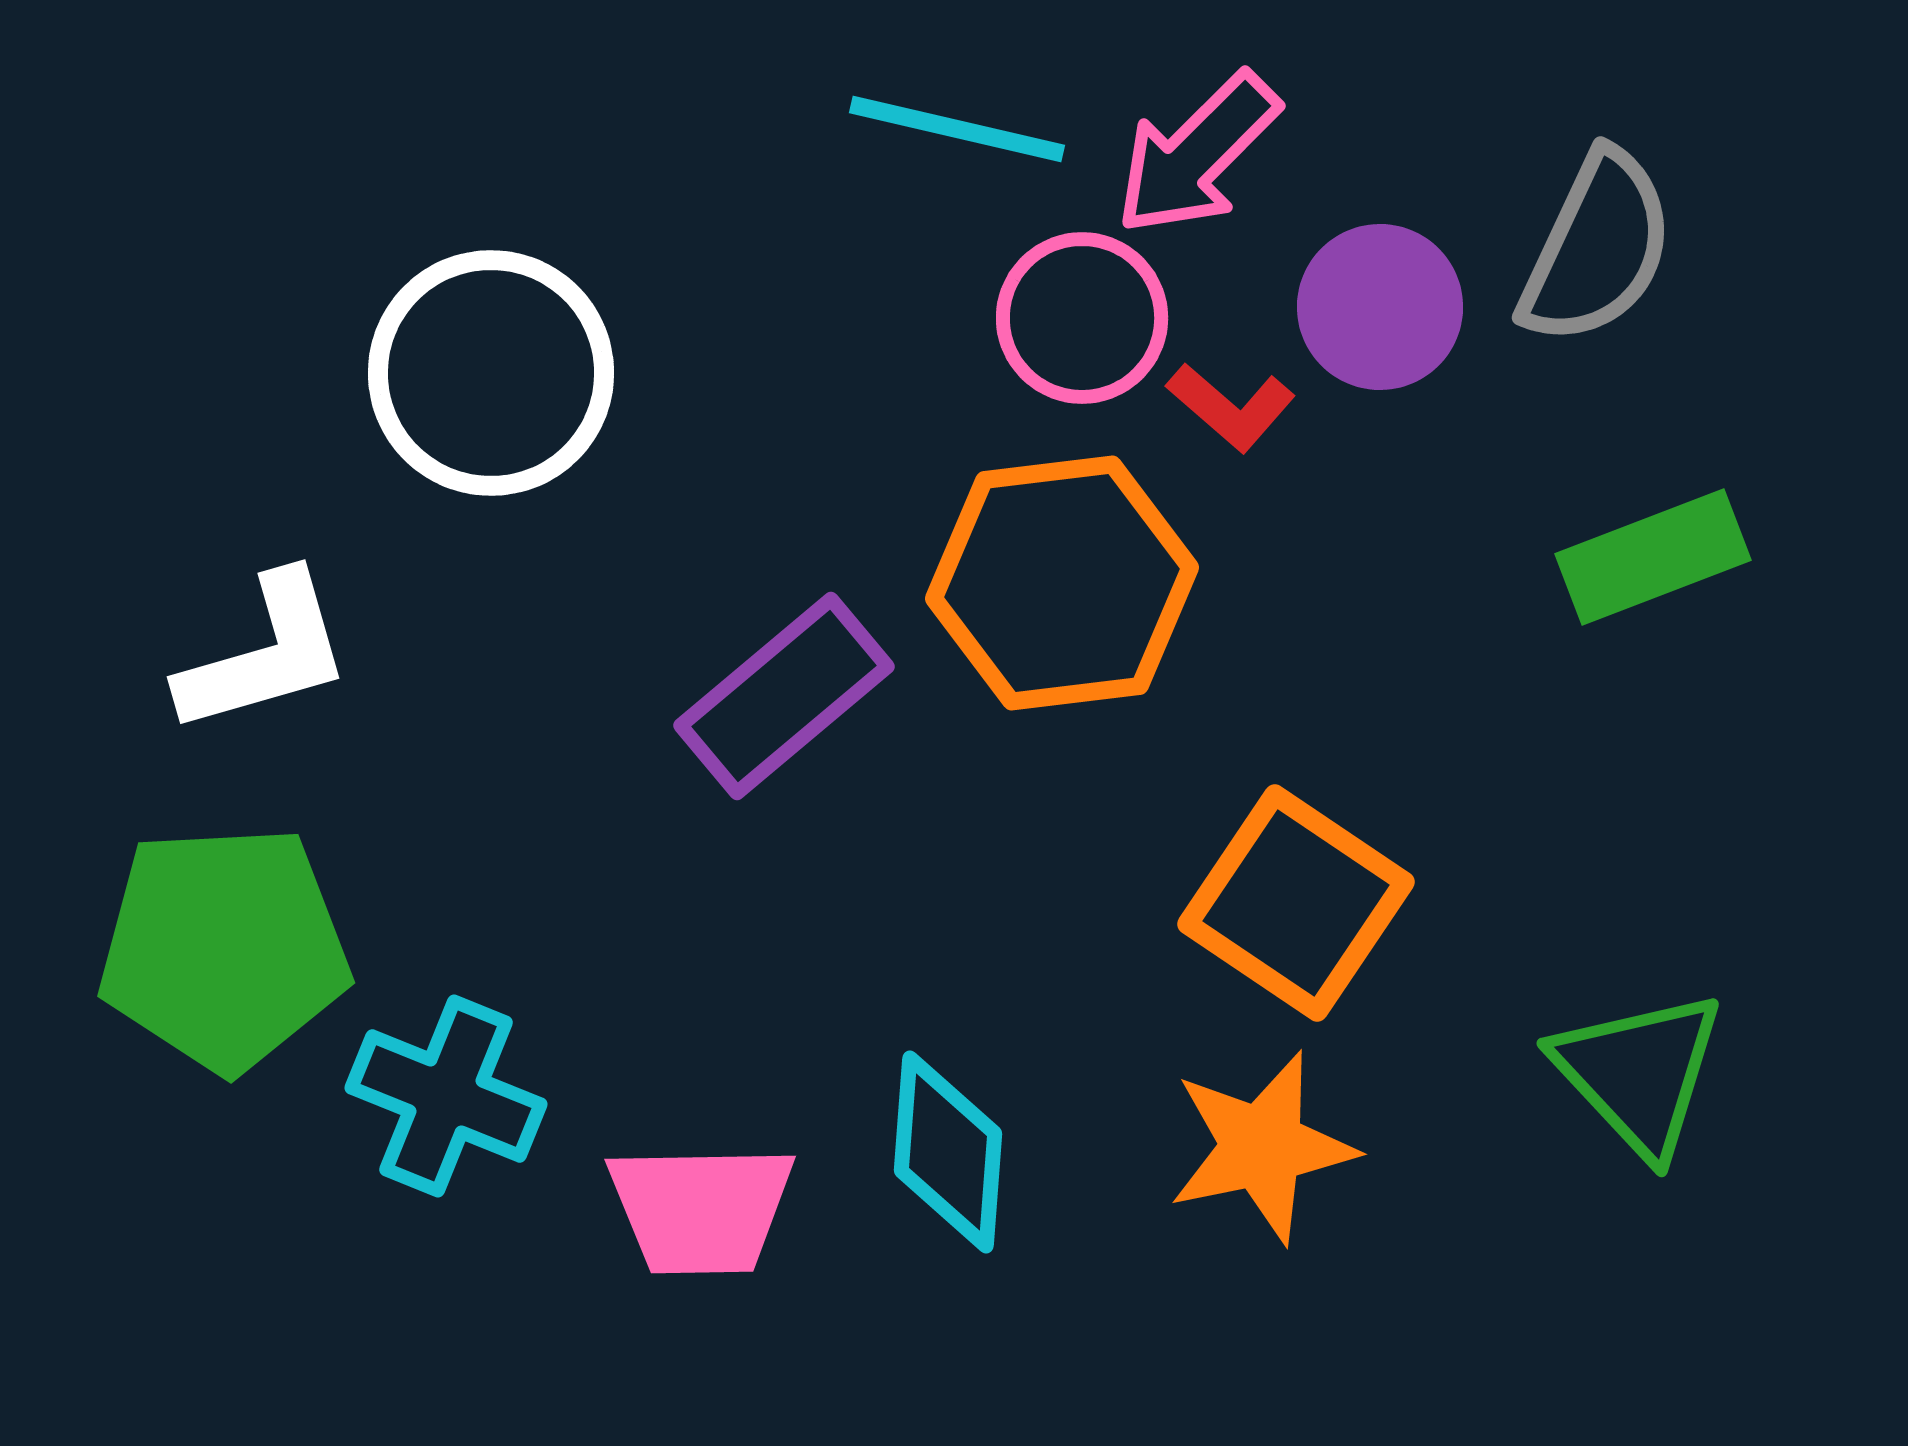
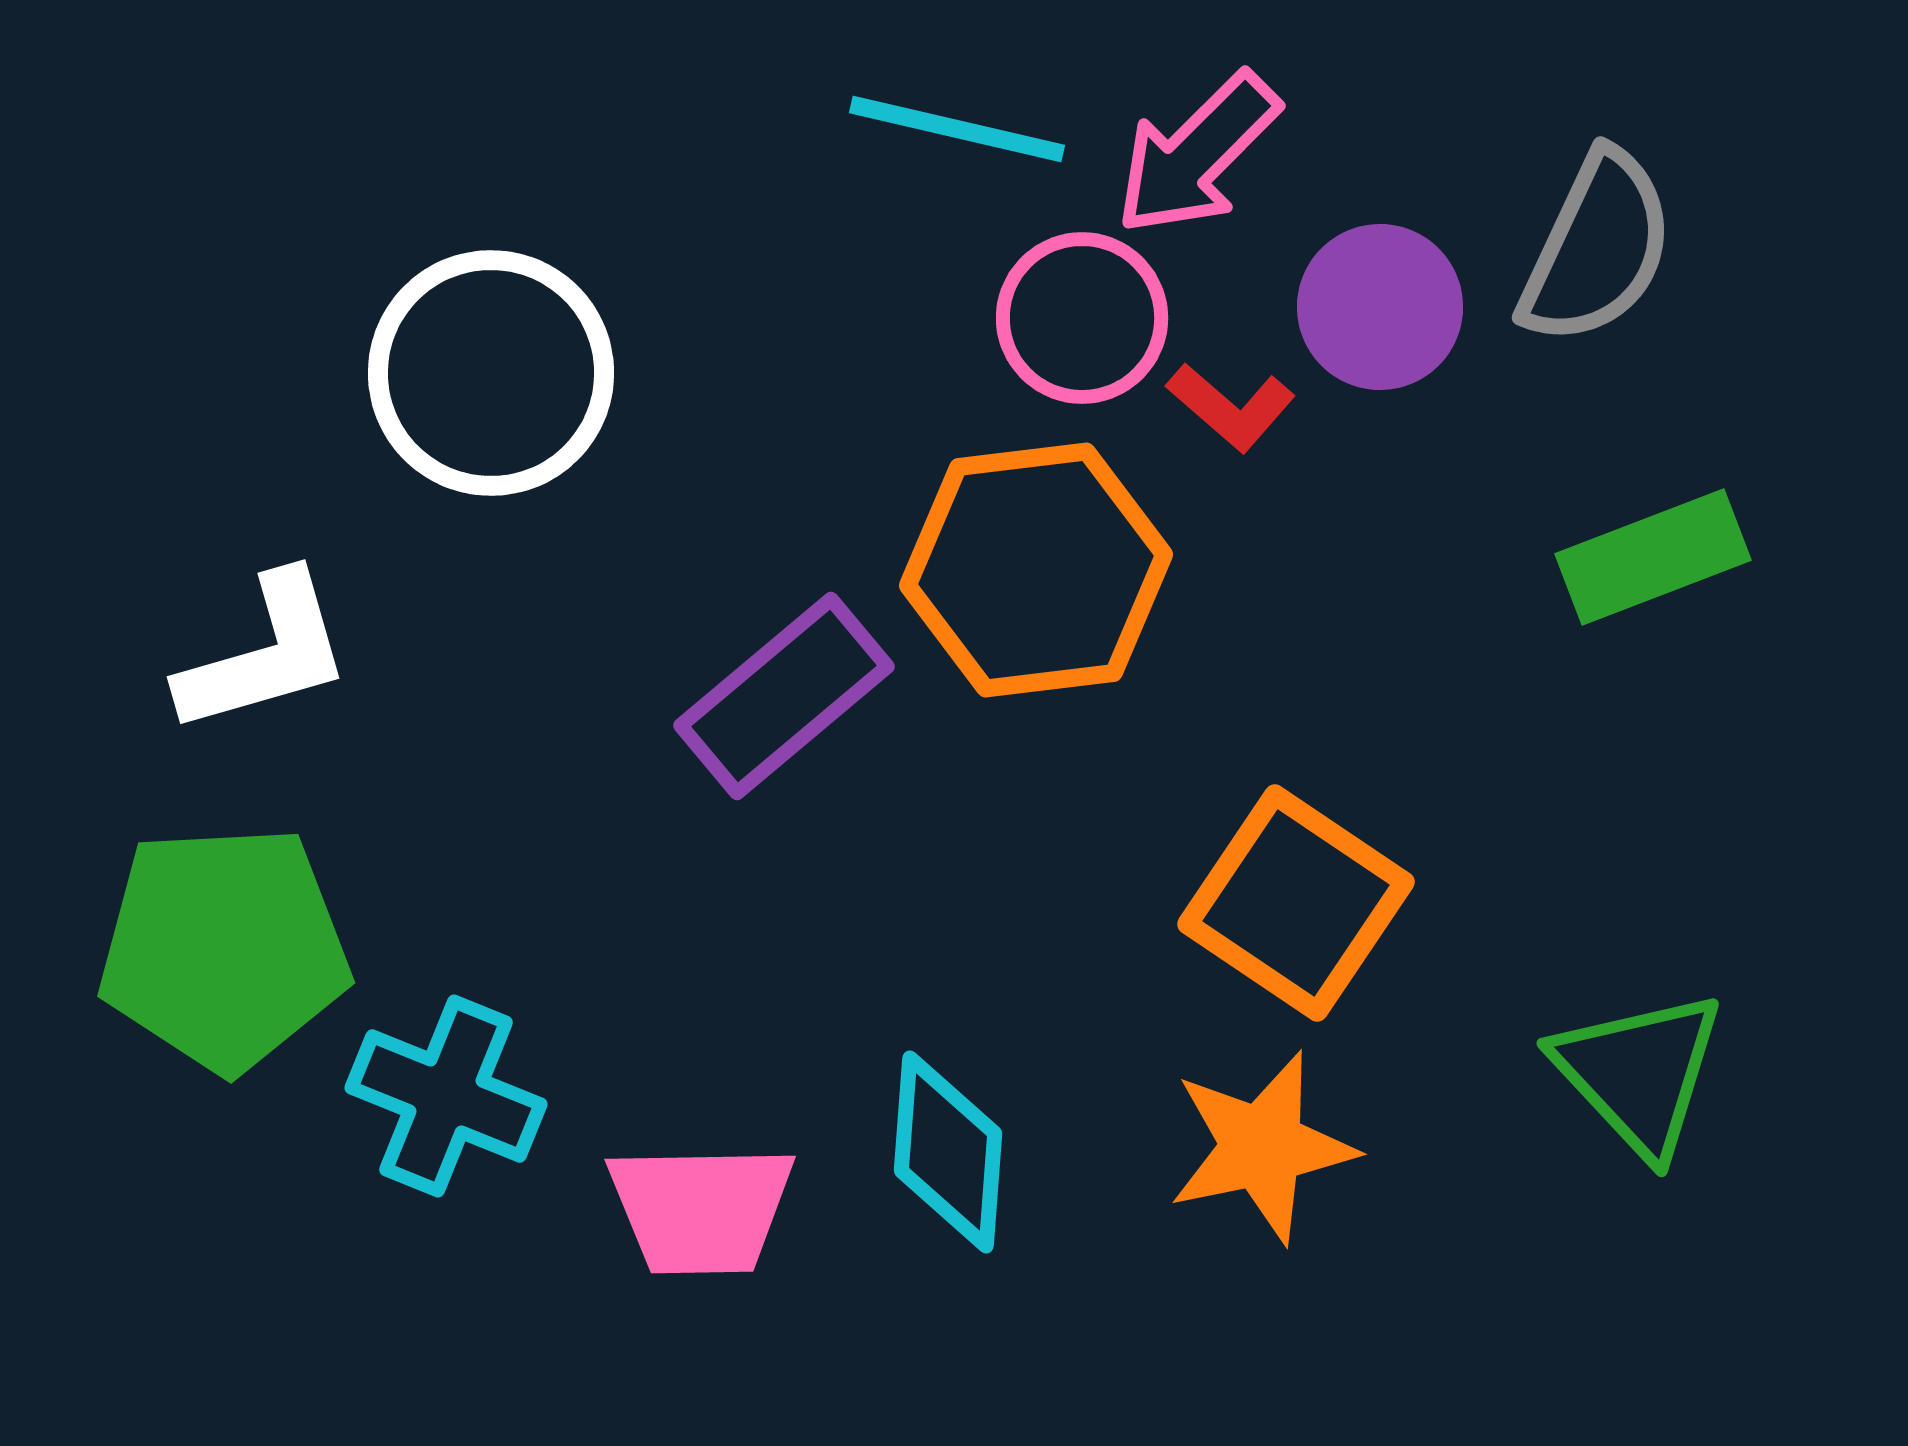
orange hexagon: moved 26 px left, 13 px up
